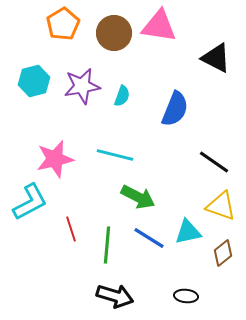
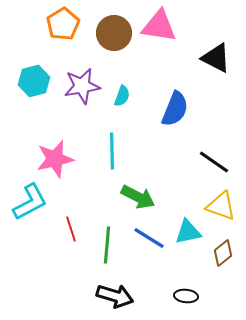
cyan line: moved 3 px left, 4 px up; rotated 75 degrees clockwise
